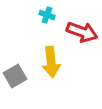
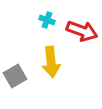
cyan cross: moved 5 px down
red arrow: moved 1 px up
